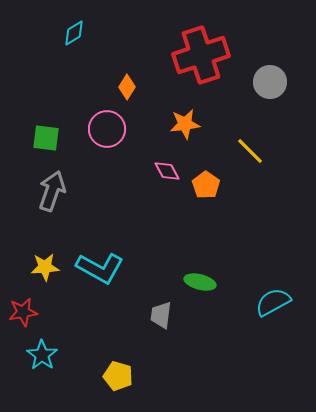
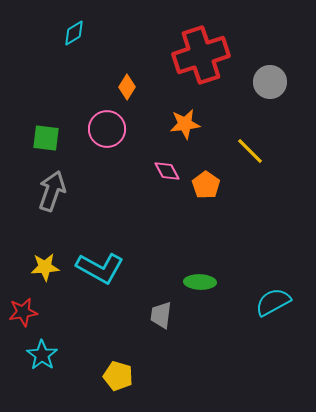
green ellipse: rotated 12 degrees counterclockwise
